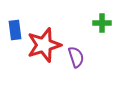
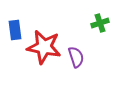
green cross: moved 2 px left; rotated 18 degrees counterclockwise
red star: moved 2 px down; rotated 28 degrees clockwise
